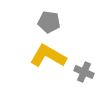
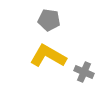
gray pentagon: moved 2 px up
